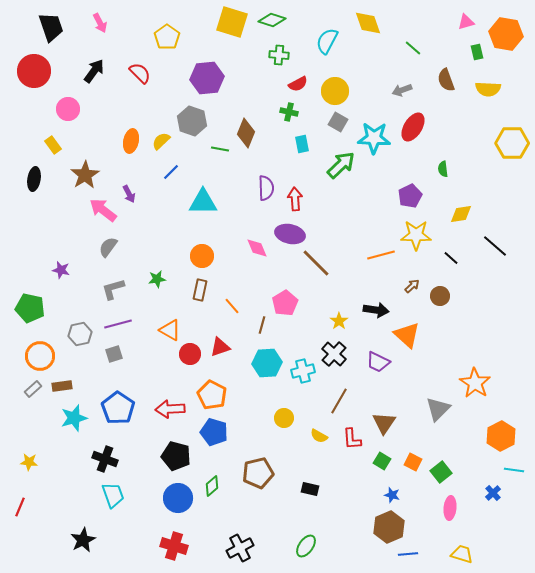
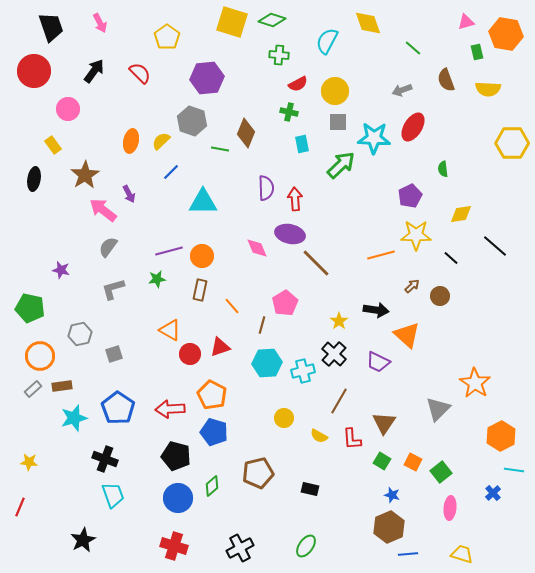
gray square at (338, 122): rotated 30 degrees counterclockwise
purple line at (118, 324): moved 51 px right, 73 px up
